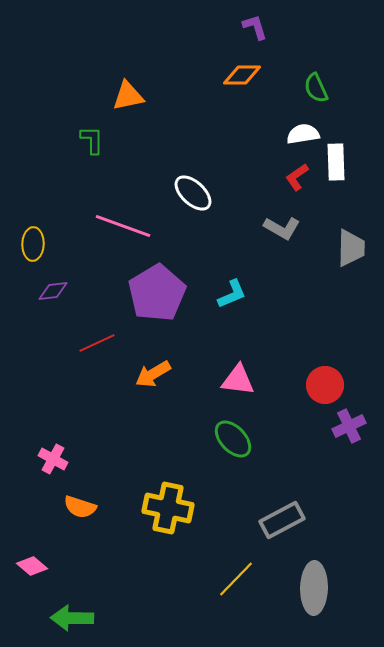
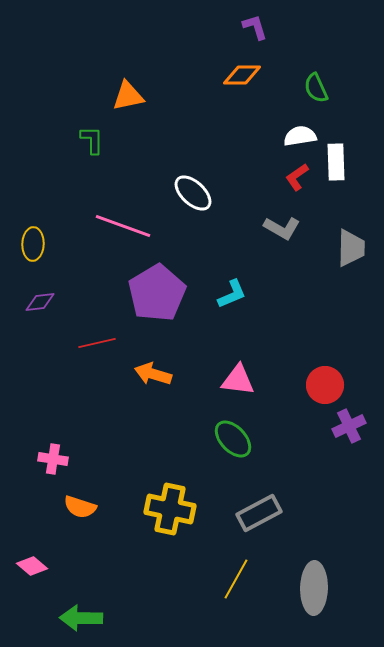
white semicircle: moved 3 px left, 2 px down
purple diamond: moved 13 px left, 11 px down
red line: rotated 12 degrees clockwise
orange arrow: rotated 48 degrees clockwise
pink cross: rotated 20 degrees counterclockwise
yellow cross: moved 2 px right, 1 px down
gray rectangle: moved 23 px left, 7 px up
yellow line: rotated 15 degrees counterclockwise
green arrow: moved 9 px right
